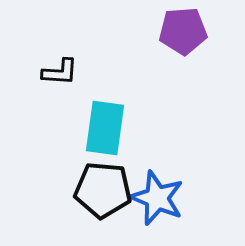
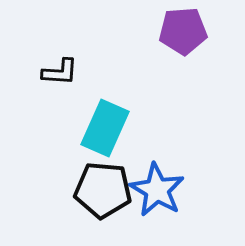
cyan rectangle: rotated 16 degrees clockwise
blue star: moved 8 px up; rotated 8 degrees clockwise
